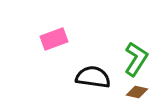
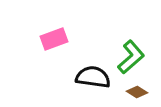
green L-shape: moved 5 px left, 2 px up; rotated 16 degrees clockwise
brown diamond: rotated 20 degrees clockwise
